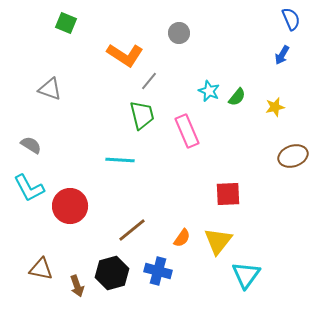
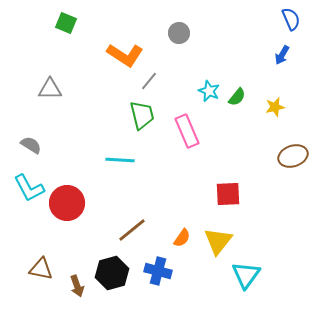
gray triangle: rotated 20 degrees counterclockwise
red circle: moved 3 px left, 3 px up
